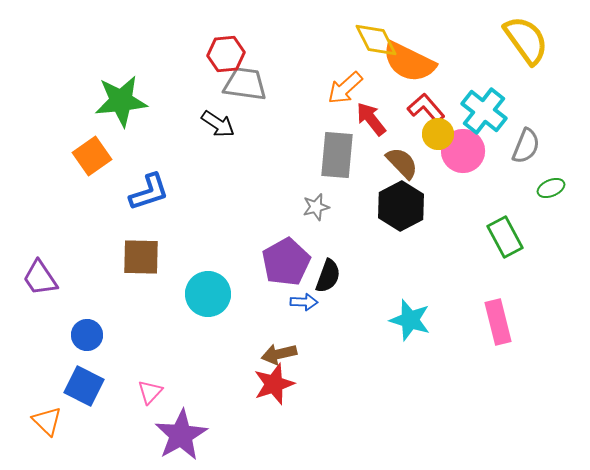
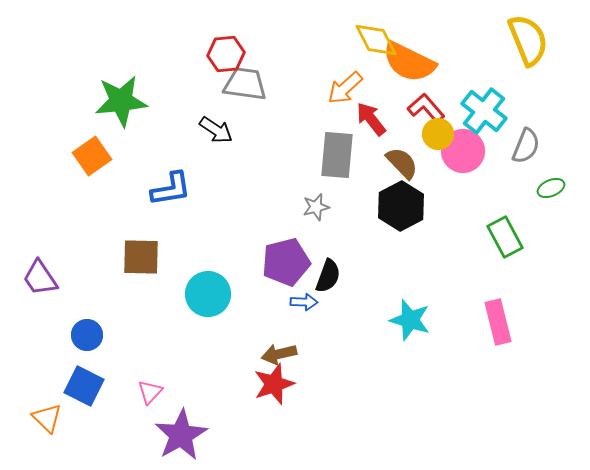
yellow semicircle: moved 2 px right; rotated 14 degrees clockwise
black arrow: moved 2 px left, 6 px down
blue L-shape: moved 22 px right, 3 px up; rotated 9 degrees clockwise
purple pentagon: rotated 15 degrees clockwise
orange triangle: moved 3 px up
